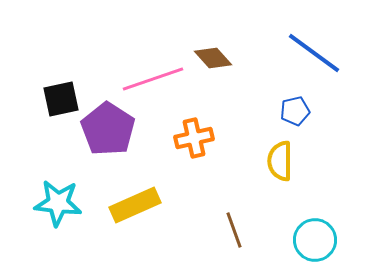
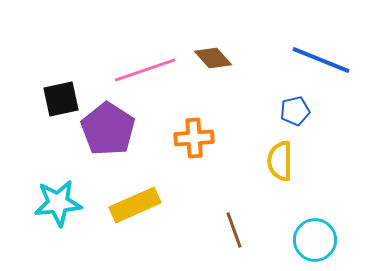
blue line: moved 7 px right, 7 px down; rotated 14 degrees counterclockwise
pink line: moved 8 px left, 9 px up
orange cross: rotated 9 degrees clockwise
cyan star: rotated 12 degrees counterclockwise
